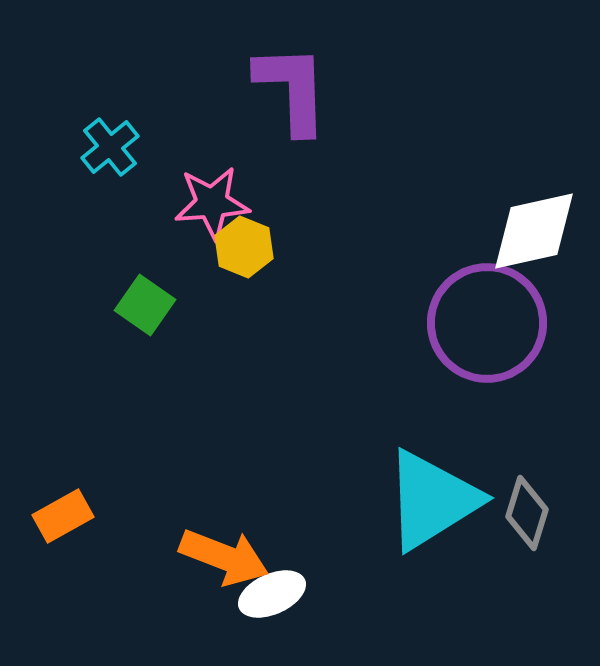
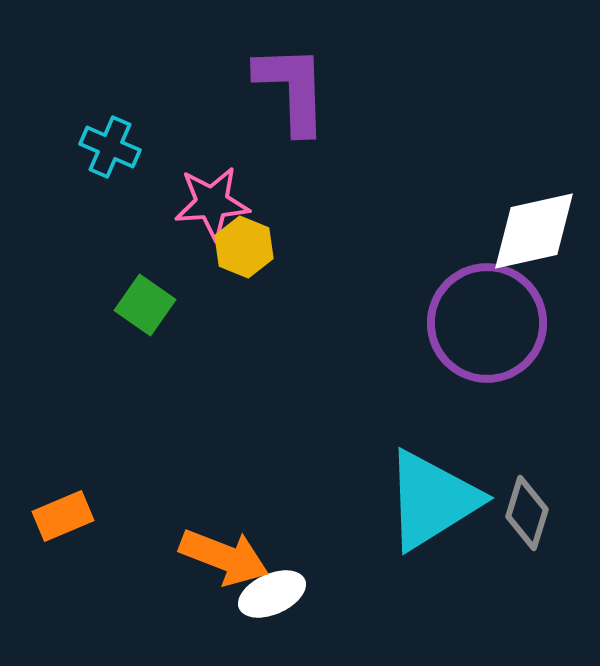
cyan cross: rotated 28 degrees counterclockwise
orange rectangle: rotated 6 degrees clockwise
